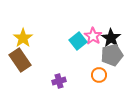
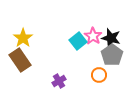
black star: rotated 18 degrees counterclockwise
gray pentagon: rotated 20 degrees counterclockwise
purple cross: rotated 16 degrees counterclockwise
